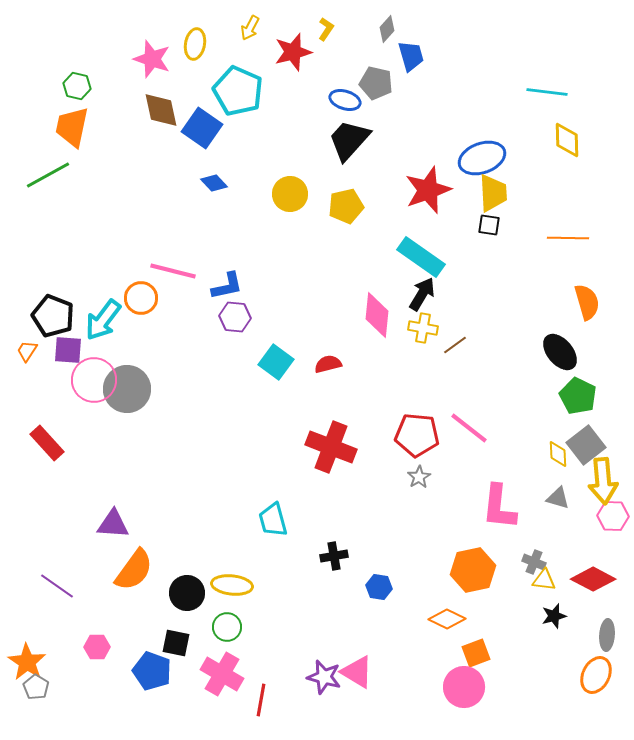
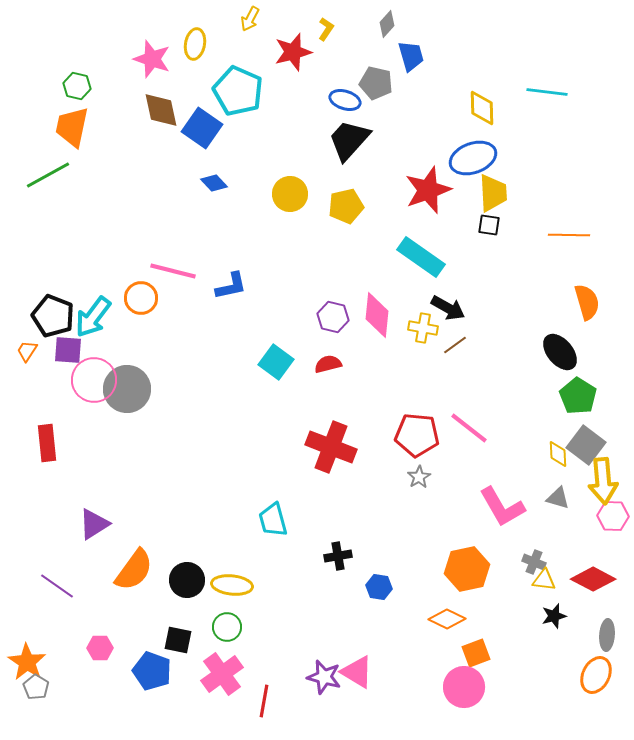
yellow arrow at (250, 28): moved 9 px up
gray diamond at (387, 29): moved 5 px up
yellow diamond at (567, 140): moved 85 px left, 32 px up
blue ellipse at (482, 158): moved 9 px left
orange line at (568, 238): moved 1 px right, 3 px up
blue L-shape at (227, 286): moved 4 px right
black arrow at (422, 294): moved 26 px right, 14 px down; rotated 88 degrees clockwise
purple hexagon at (235, 317): moved 98 px right; rotated 8 degrees clockwise
cyan arrow at (103, 320): moved 10 px left, 3 px up
green pentagon at (578, 396): rotated 6 degrees clockwise
red rectangle at (47, 443): rotated 36 degrees clockwise
gray square at (586, 445): rotated 15 degrees counterclockwise
pink L-shape at (499, 507): moved 3 px right; rotated 36 degrees counterclockwise
purple triangle at (113, 524): moved 19 px left; rotated 36 degrees counterclockwise
black cross at (334, 556): moved 4 px right
orange hexagon at (473, 570): moved 6 px left, 1 px up
black circle at (187, 593): moved 13 px up
black square at (176, 643): moved 2 px right, 3 px up
pink hexagon at (97, 647): moved 3 px right, 1 px down
pink cross at (222, 674): rotated 24 degrees clockwise
red line at (261, 700): moved 3 px right, 1 px down
